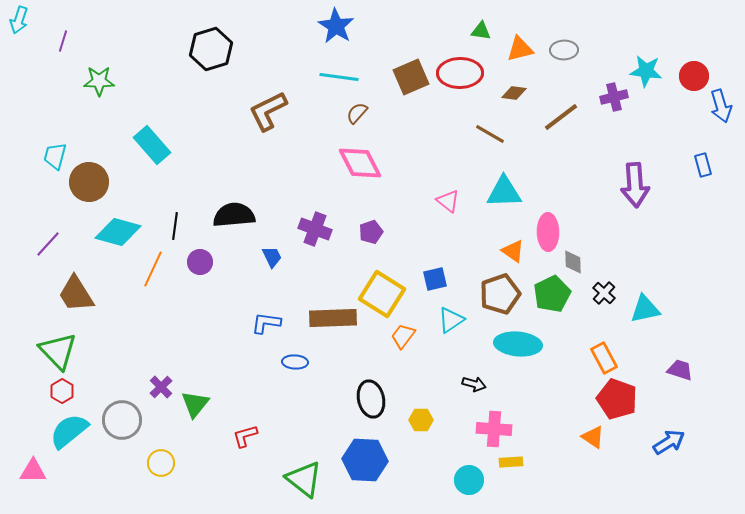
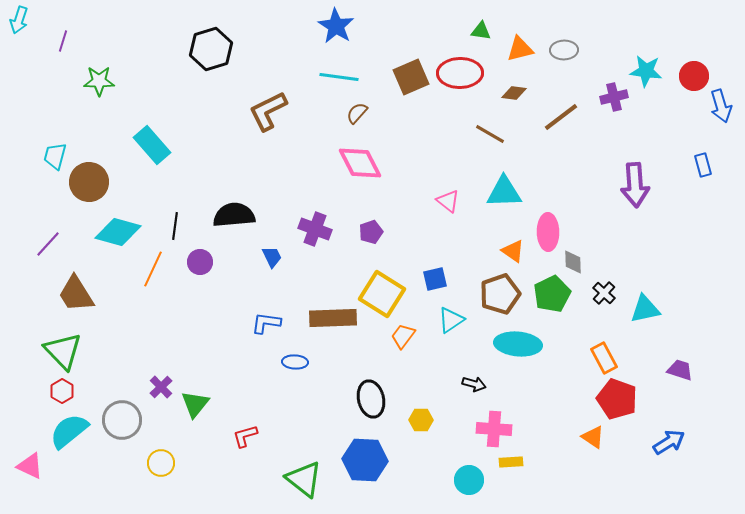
green triangle at (58, 351): moved 5 px right
pink triangle at (33, 471): moved 3 px left, 5 px up; rotated 24 degrees clockwise
